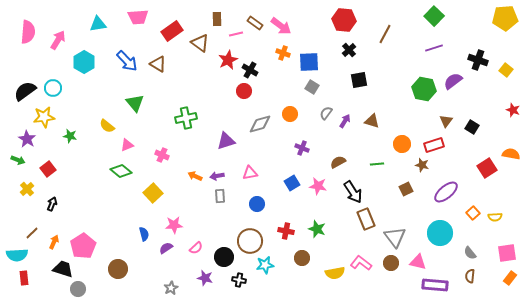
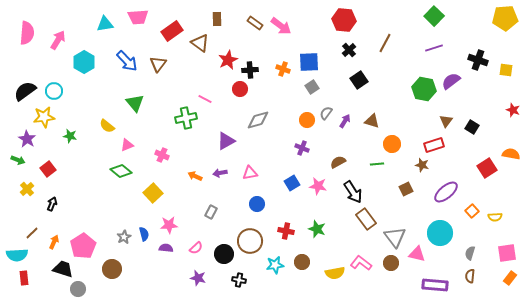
cyan triangle at (98, 24): moved 7 px right
pink semicircle at (28, 32): moved 1 px left, 1 px down
pink line at (236, 34): moved 31 px left, 65 px down; rotated 40 degrees clockwise
brown line at (385, 34): moved 9 px down
orange cross at (283, 53): moved 16 px down
brown triangle at (158, 64): rotated 36 degrees clockwise
black cross at (250, 70): rotated 35 degrees counterclockwise
yellow square at (506, 70): rotated 32 degrees counterclockwise
black square at (359, 80): rotated 24 degrees counterclockwise
purple semicircle at (453, 81): moved 2 px left
gray square at (312, 87): rotated 24 degrees clockwise
cyan circle at (53, 88): moved 1 px right, 3 px down
red circle at (244, 91): moved 4 px left, 2 px up
orange circle at (290, 114): moved 17 px right, 6 px down
gray diamond at (260, 124): moved 2 px left, 4 px up
purple triangle at (226, 141): rotated 12 degrees counterclockwise
orange circle at (402, 144): moved 10 px left
purple arrow at (217, 176): moved 3 px right, 3 px up
gray rectangle at (220, 196): moved 9 px left, 16 px down; rotated 32 degrees clockwise
orange square at (473, 213): moved 1 px left, 2 px up
brown rectangle at (366, 219): rotated 15 degrees counterclockwise
pink star at (174, 225): moved 5 px left
purple semicircle at (166, 248): rotated 40 degrees clockwise
gray semicircle at (470, 253): rotated 56 degrees clockwise
black circle at (224, 257): moved 3 px up
brown circle at (302, 258): moved 4 px down
pink triangle at (418, 262): moved 1 px left, 8 px up
cyan star at (265, 265): moved 10 px right
brown circle at (118, 269): moved 6 px left
purple star at (205, 278): moved 7 px left
gray star at (171, 288): moved 47 px left, 51 px up
